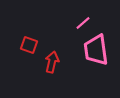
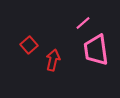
red square: rotated 30 degrees clockwise
red arrow: moved 1 px right, 2 px up
